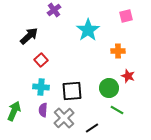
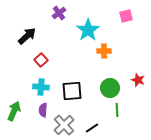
purple cross: moved 5 px right, 3 px down
black arrow: moved 2 px left
orange cross: moved 14 px left
red star: moved 10 px right, 4 px down
green circle: moved 1 px right
green line: rotated 56 degrees clockwise
gray cross: moved 7 px down
